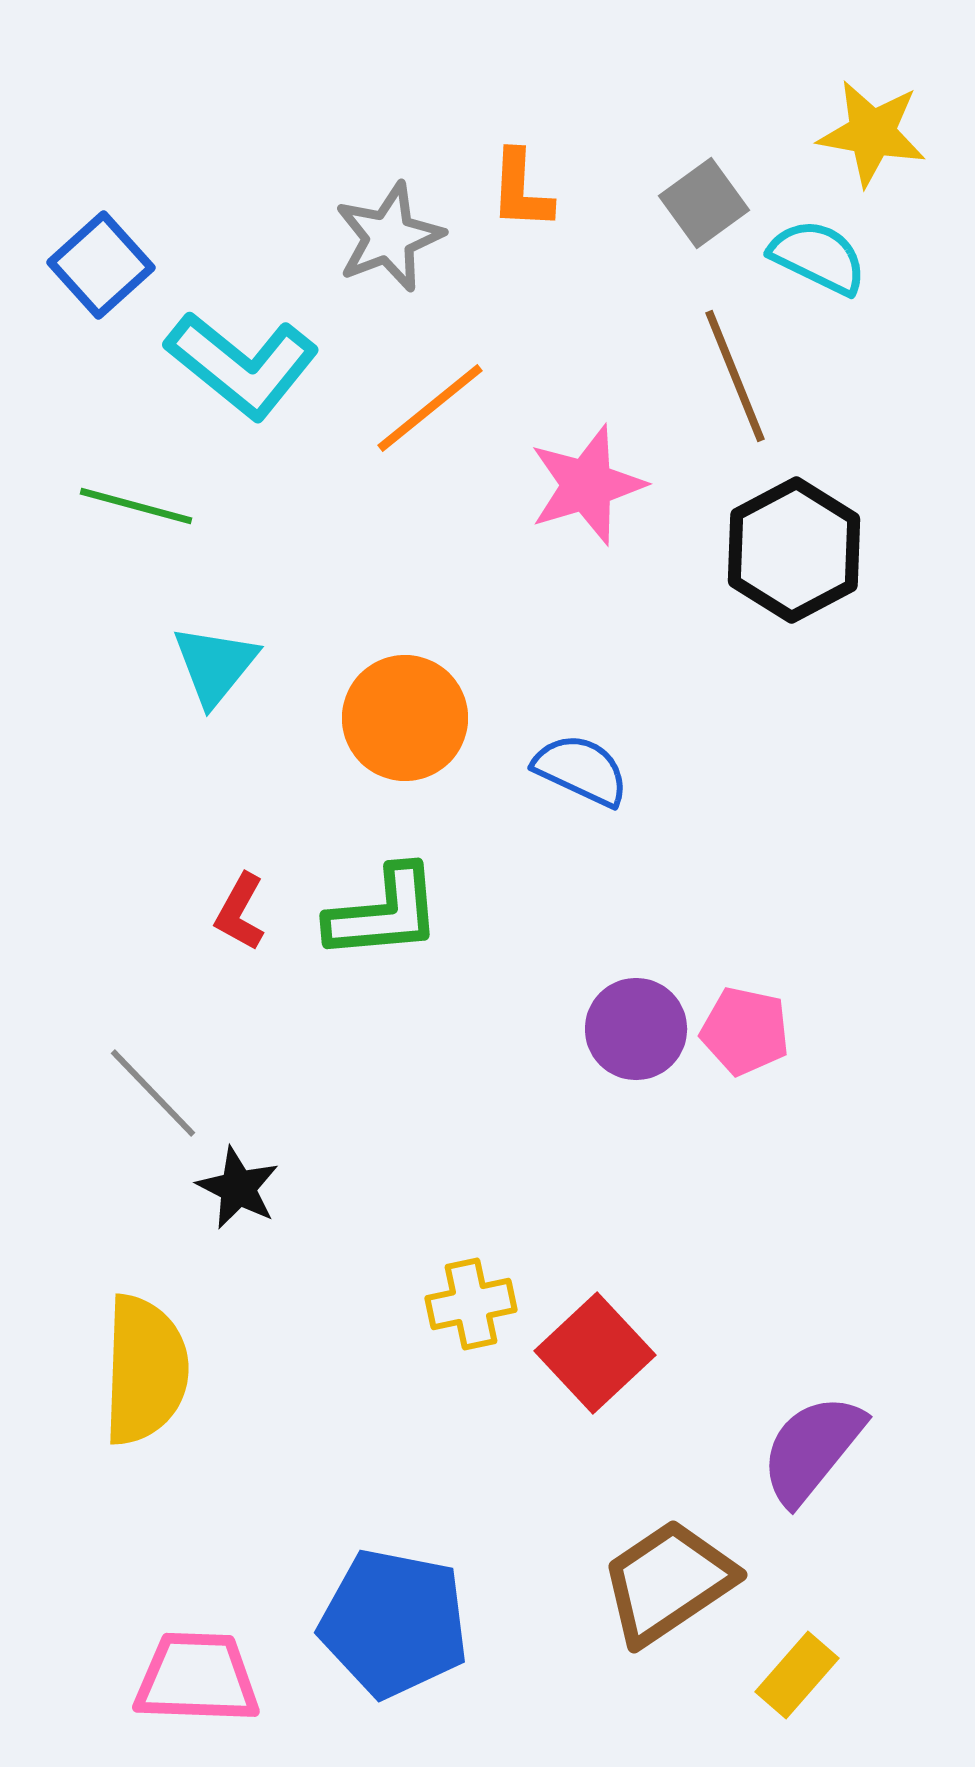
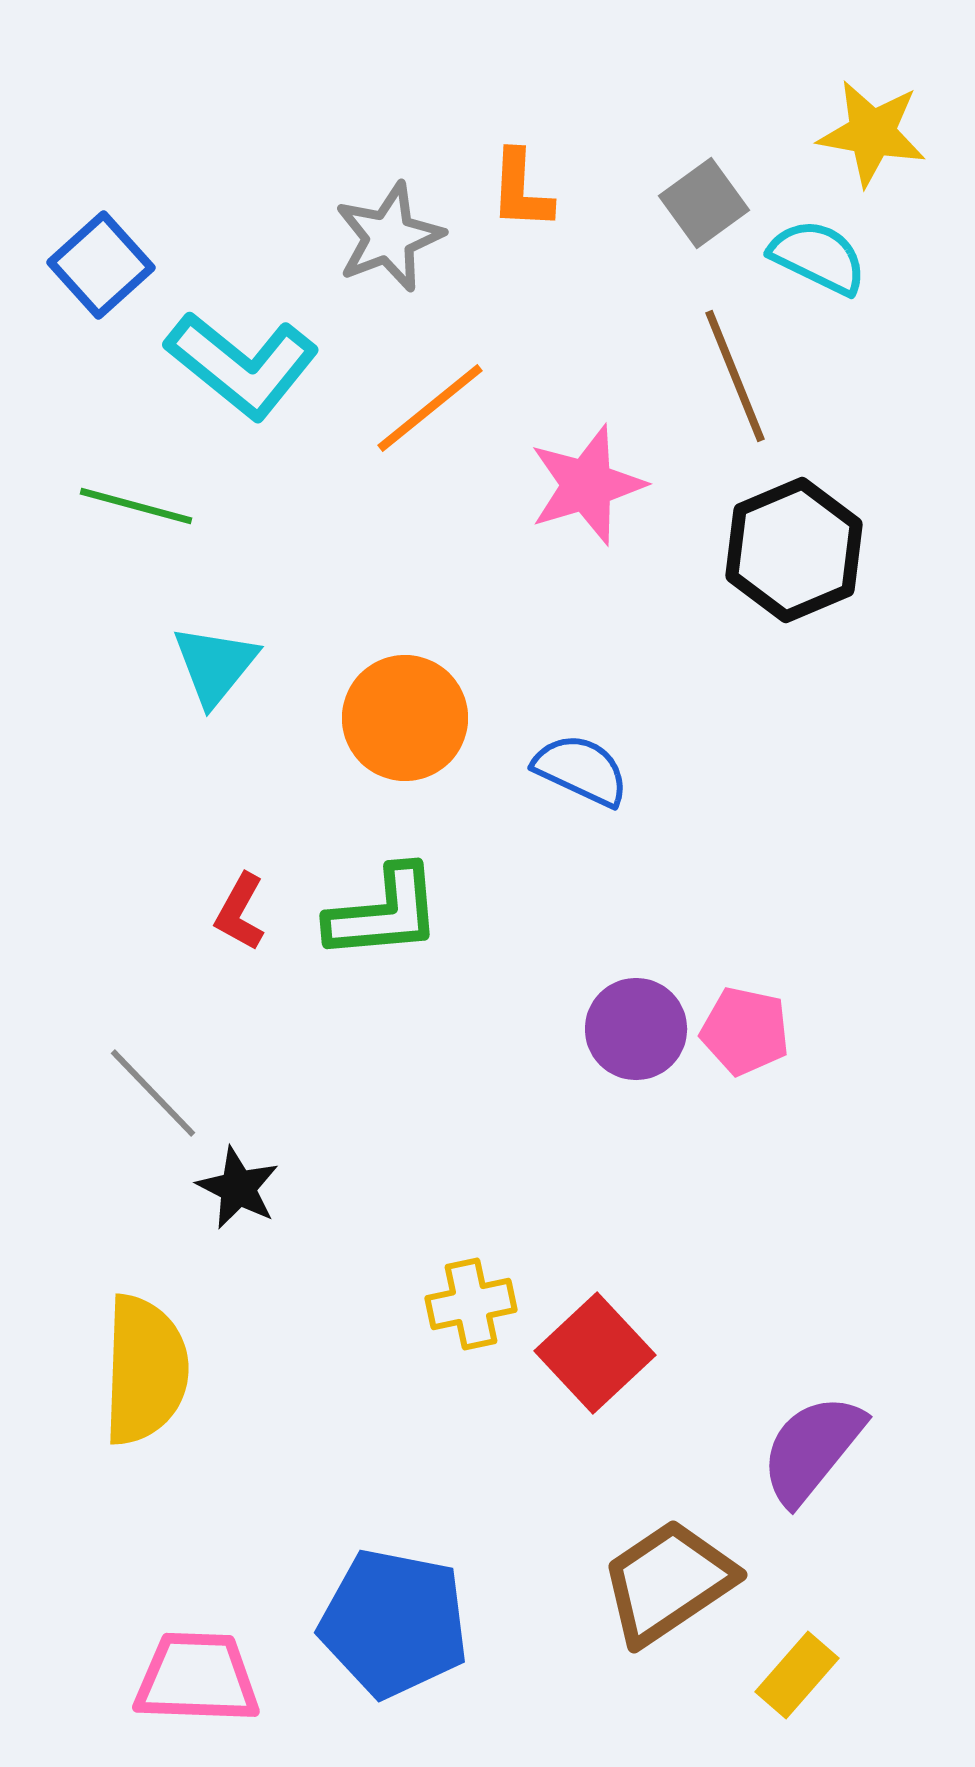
black hexagon: rotated 5 degrees clockwise
